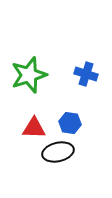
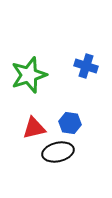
blue cross: moved 8 px up
red triangle: rotated 15 degrees counterclockwise
